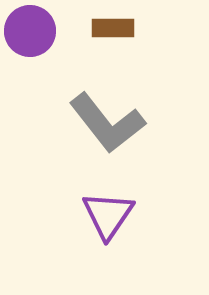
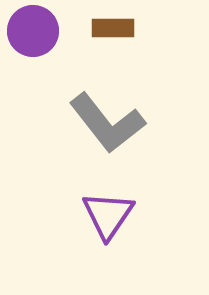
purple circle: moved 3 px right
